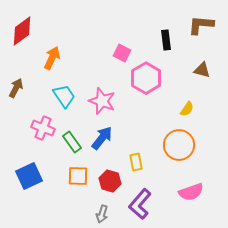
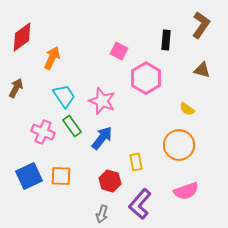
brown L-shape: rotated 120 degrees clockwise
red diamond: moved 6 px down
black rectangle: rotated 12 degrees clockwise
pink square: moved 3 px left, 2 px up
yellow semicircle: rotated 91 degrees clockwise
pink cross: moved 4 px down
green rectangle: moved 16 px up
orange square: moved 17 px left
pink semicircle: moved 5 px left, 1 px up
